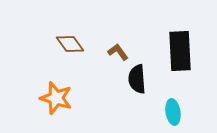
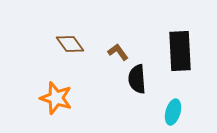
cyan ellipse: rotated 25 degrees clockwise
